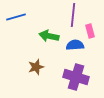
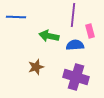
blue line: rotated 18 degrees clockwise
